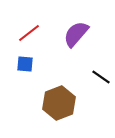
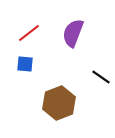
purple semicircle: moved 3 px left, 1 px up; rotated 20 degrees counterclockwise
